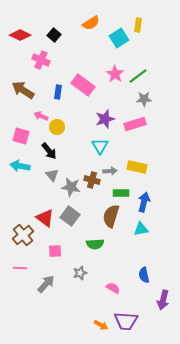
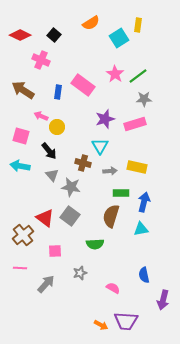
brown cross at (92, 180): moved 9 px left, 17 px up
